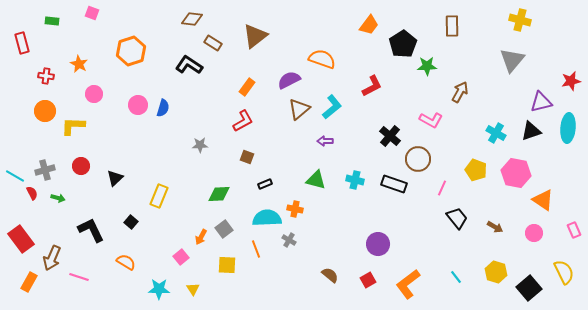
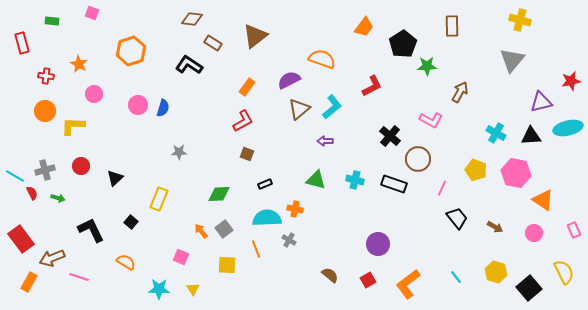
orange trapezoid at (369, 25): moved 5 px left, 2 px down
cyan ellipse at (568, 128): rotated 72 degrees clockwise
black triangle at (531, 131): moved 5 px down; rotated 15 degrees clockwise
gray star at (200, 145): moved 21 px left, 7 px down
brown square at (247, 157): moved 3 px up
yellow rectangle at (159, 196): moved 3 px down
orange arrow at (201, 237): moved 6 px up; rotated 112 degrees clockwise
pink square at (181, 257): rotated 28 degrees counterclockwise
brown arrow at (52, 258): rotated 45 degrees clockwise
